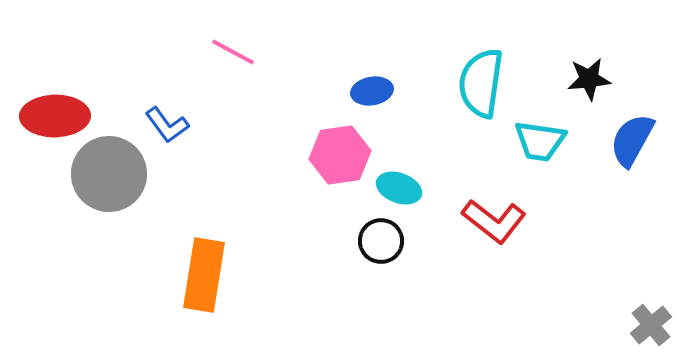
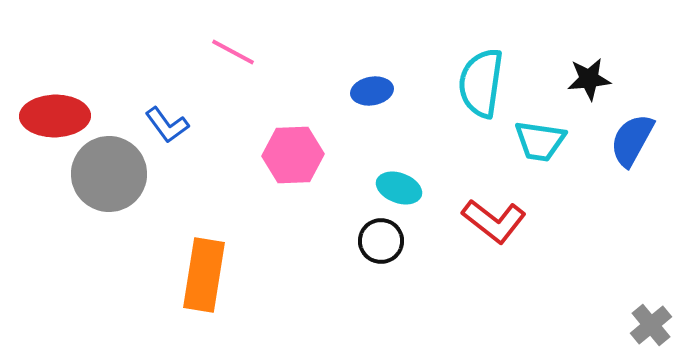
pink hexagon: moved 47 px left; rotated 6 degrees clockwise
